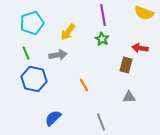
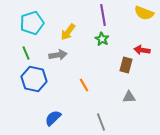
red arrow: moved 2 px right, 2 px down
